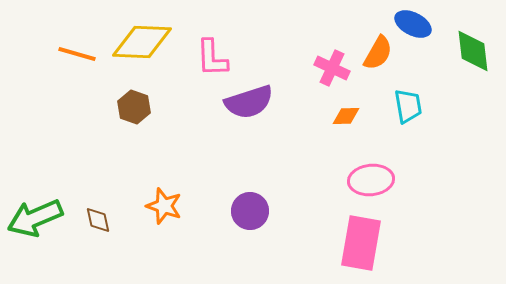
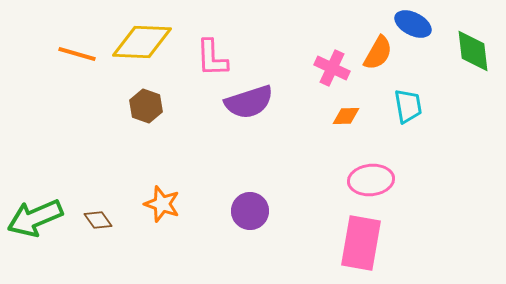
brown hexagon: moved 12 px right, 1 px up
orange star: moved 2 px left, 2 px up
brown diamond: rotated 24 degrees counterclockwise
